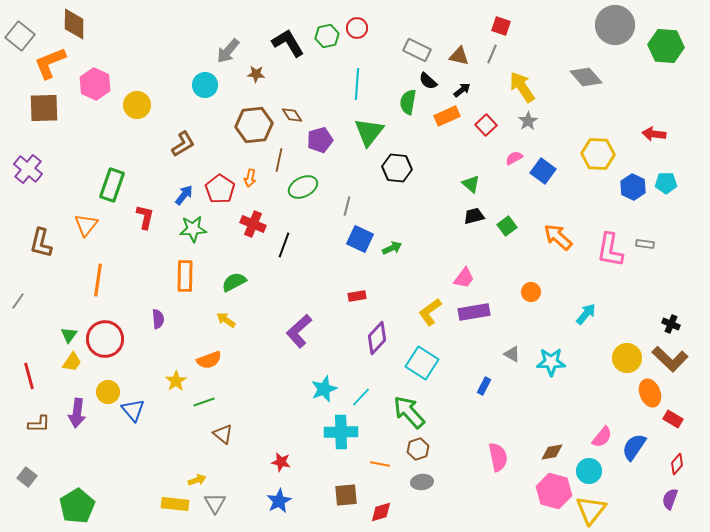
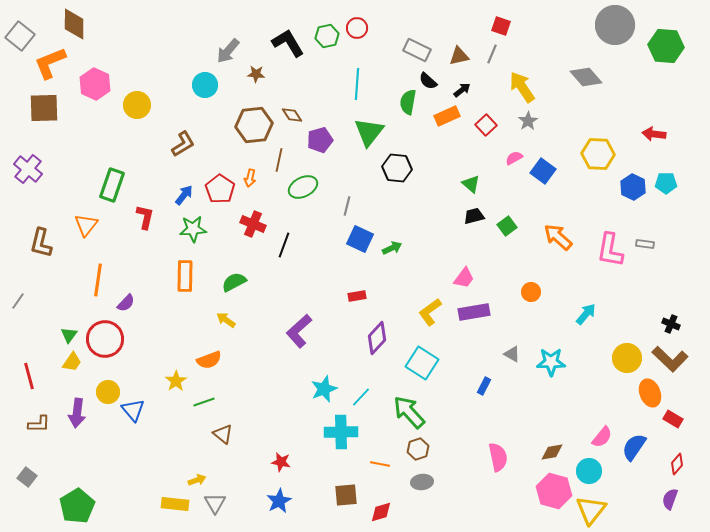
brown triangle at (459, 56): rotated 25 degrees counterclockwise
purple semicircle at (158, 319): moved 32 px left, 16 px up; rotated 48 degrees clockwise
